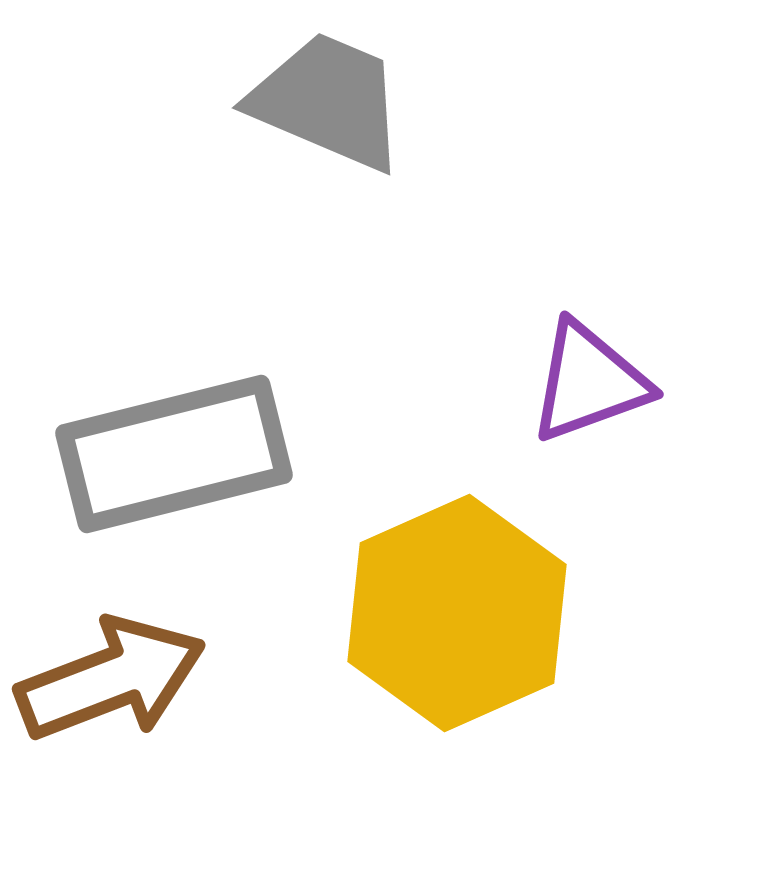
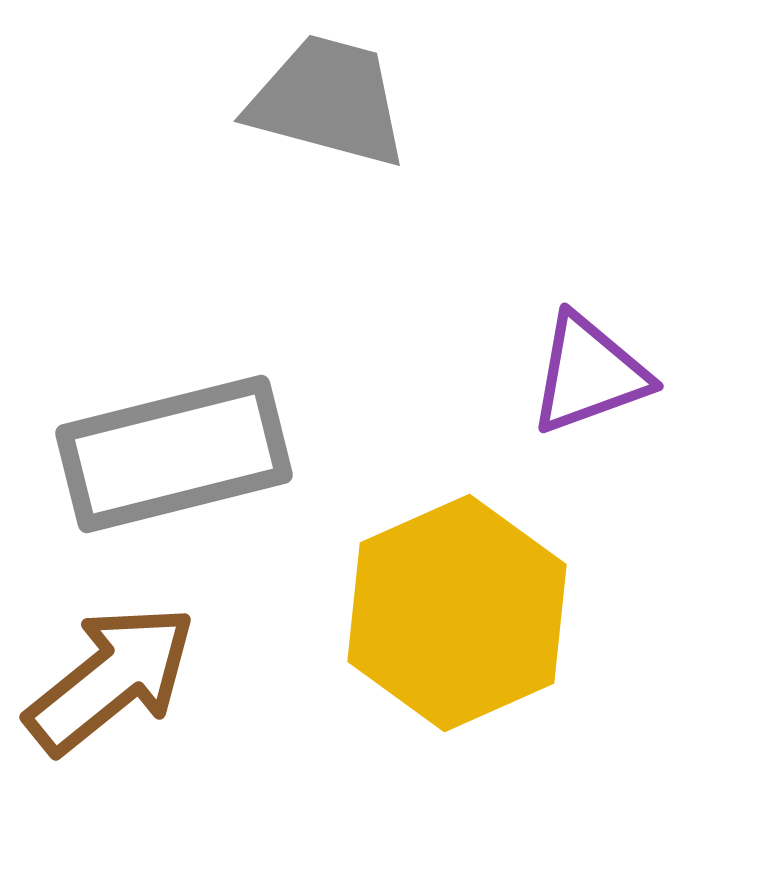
gray trapezoid: rotated 8 degrees counterclockwise
purple triangle: moved 8 px up
brown arrow: rotated 18 degrees counterclockwise
